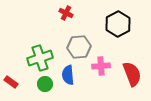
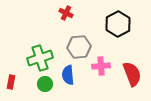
red rectangle: rotated 64 degrees clockwise
